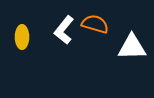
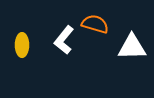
white L-shape: moved 10 px down
yellow ellipse: moved 8 px down
